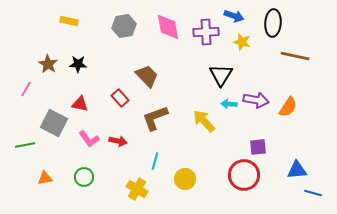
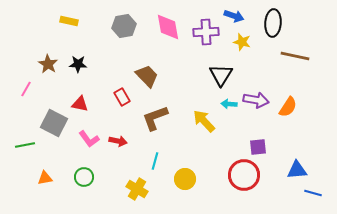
red rectangle: moved 2 px right, 1 px up; rotated 12 degrees clockwise
